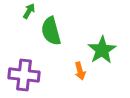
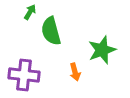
green arrow: moved 1 px right, 1 px down
green star: rotated 12 degrees clockwise
orange arrow: moved 5 px left, 1 px down
